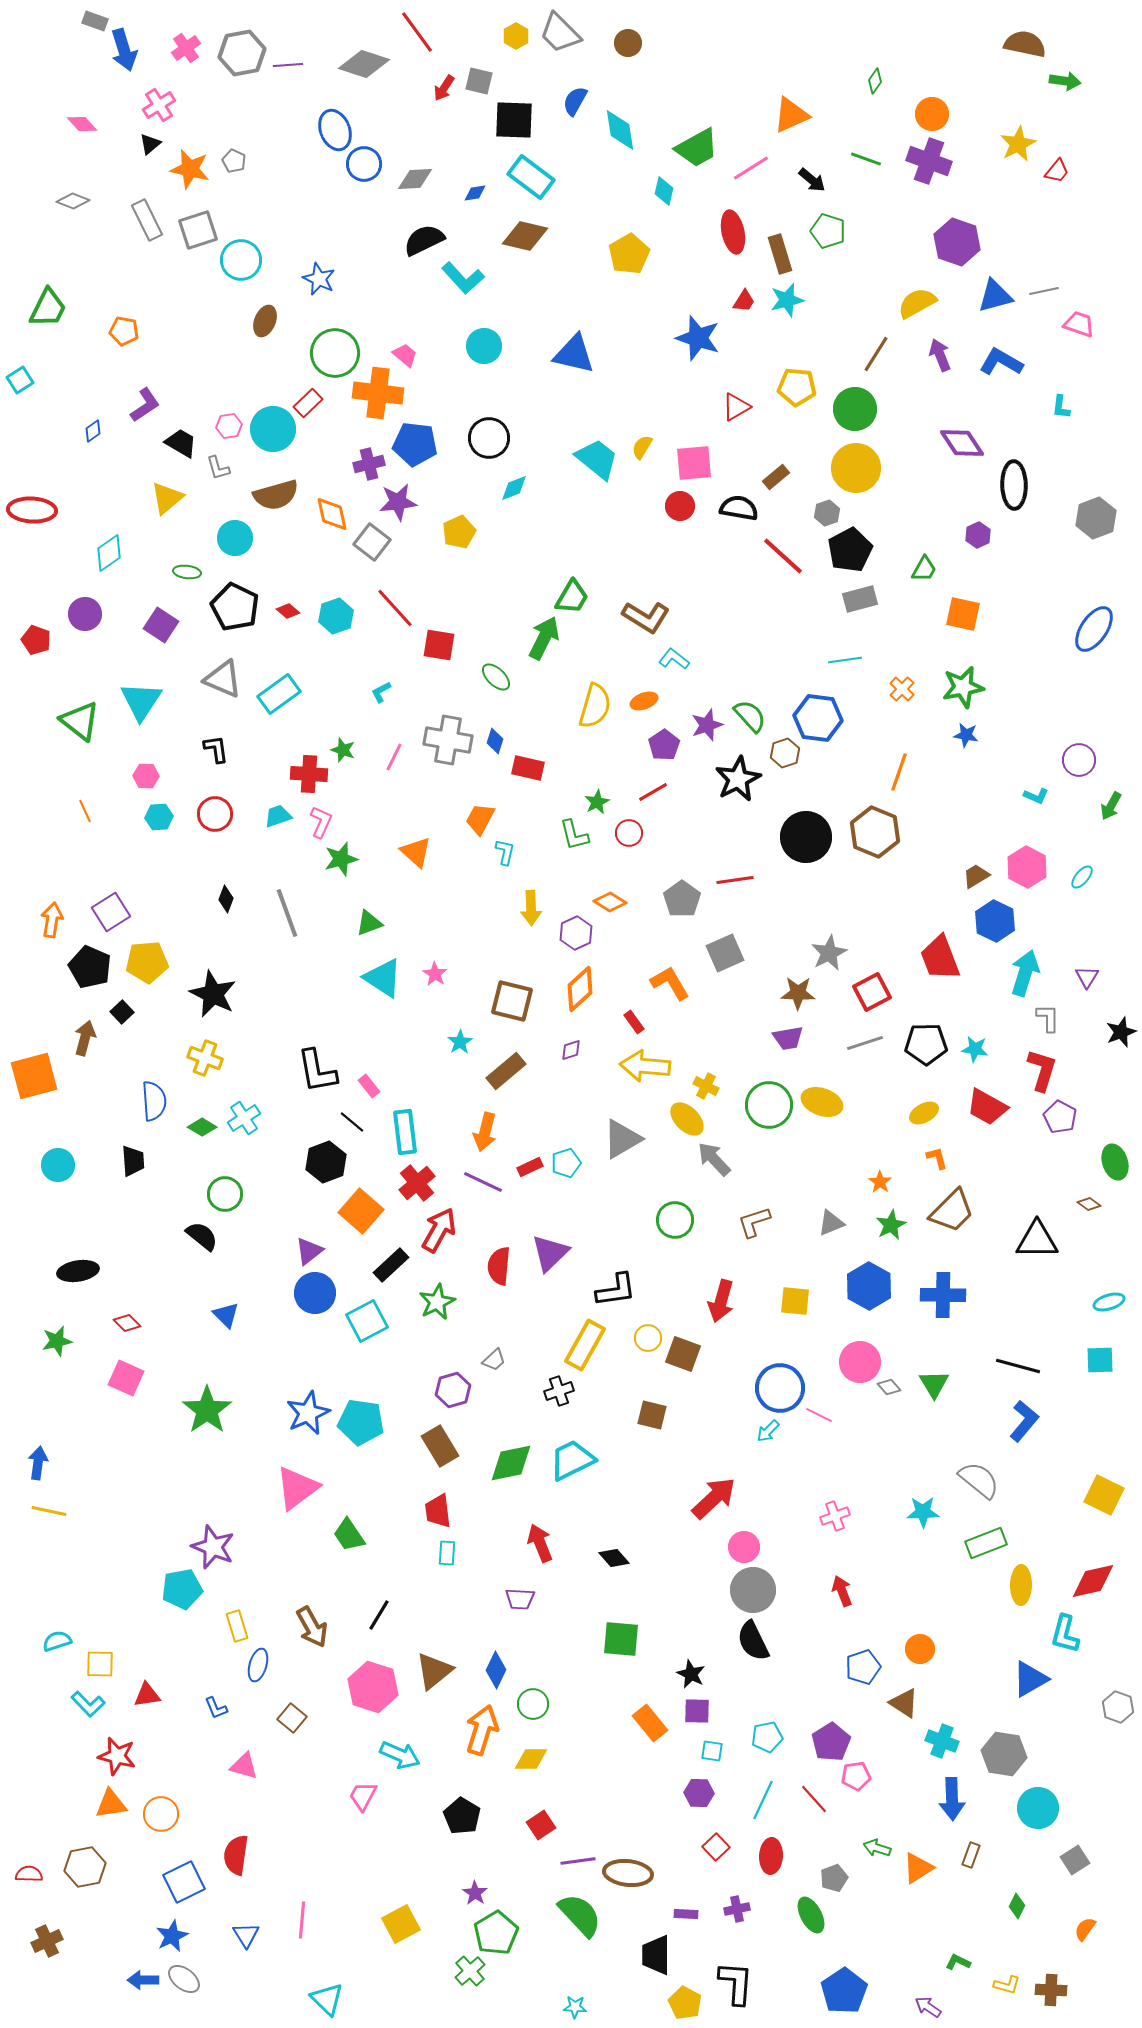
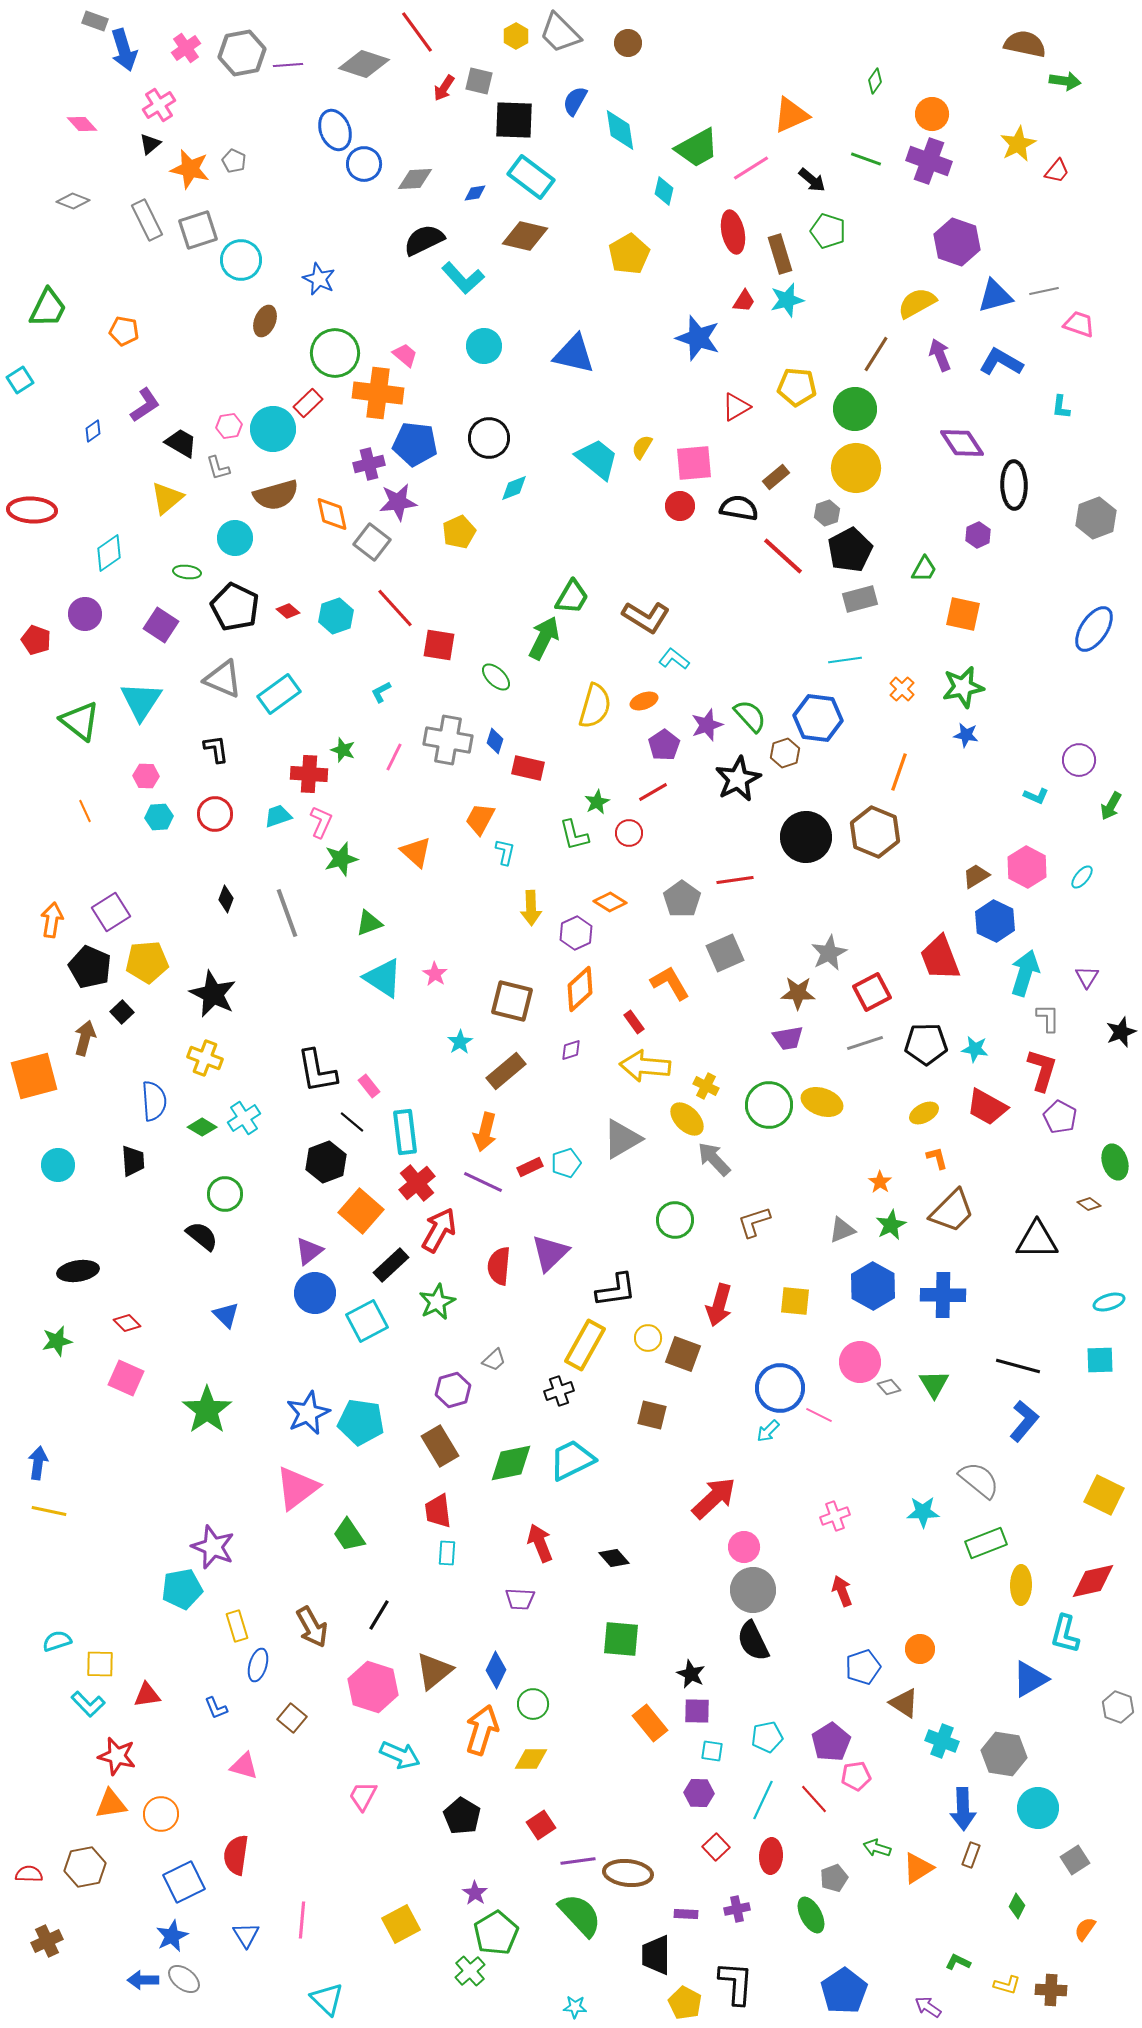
gray triangle at (831, 1223): moved 11 px right, 7 px down
blue hexagon at (869, 1286): moved 4 px right
red arrow at (721, 1301): moved 2 px left, 4 px down
blue arrow at (952, 1799): moved 11 px right, 10 px down
